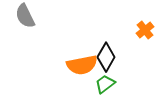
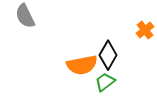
black diamond: moved 2 px right, 2 px up
green trapezoid: moved 2 px up
